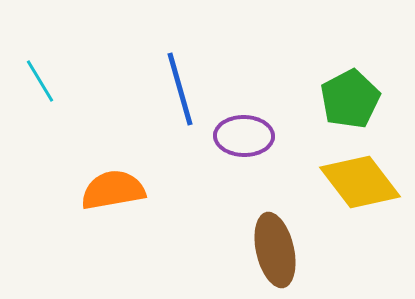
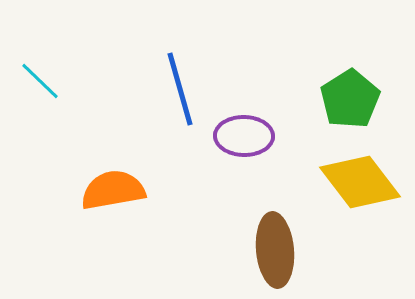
cyan line: rotated 15 degrees counterclockwise
green pentagon: rotated 4 degrees counterclockwise
brown ellipse: rotated 8 degrees clockwise
